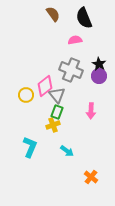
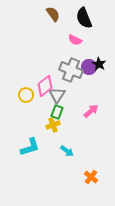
pink semicircle: rotated 144 degrees counterclockwise
purple circle: moved 10 px left, 9 px up
gray triangle: rotated 12 degrees clockwise
pink arrow: rotated 133 degrees counterclockwise
cyan L-shape: rotated 50 degrees clockwise
